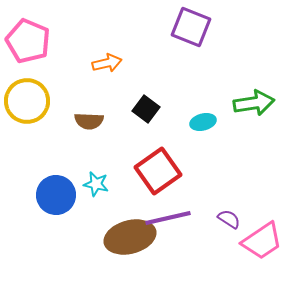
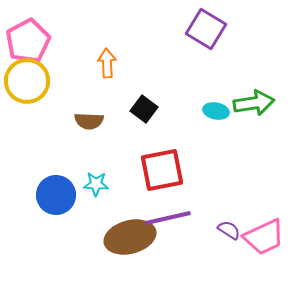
purple square: moved 15 px right, 2 px down; rotated 9 degrees clockwise
pink pentagon: rotated 21 degrees clockwise
orange arrow: rotated 80 degrees counterclockwise
yellow circle: moved 20 px up
black square: moved 2 px left
cyan ellipse: moved 13 px right, 11 px up; rotated 25 degrees clockwise
red square: moved 4 px right, 1 px up; rotated 24 degrees clockwise
cyan star: rotated 10 degrees counterclockwise
purple semicircle: moved 11 px down
pink trapezoid: moved 2 px right, 4 px up; rotated 9 degrees clockwise
